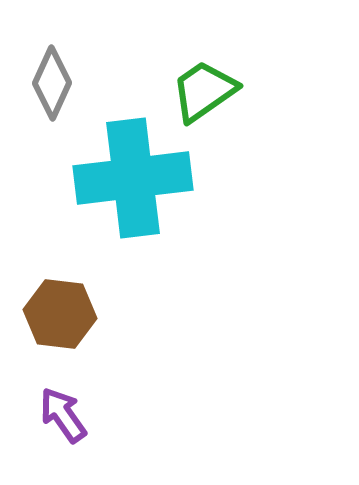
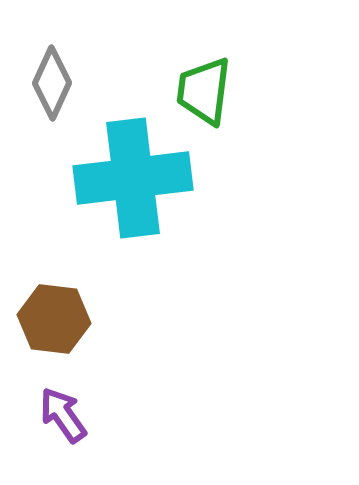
green trapezoid: rotated 48 degrees counterclockwise
brown hexagon: moved 6 px left, 5 px down
